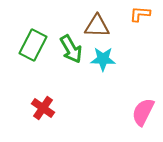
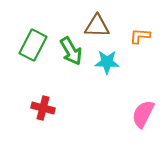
orange L-shape: moved 22 px down
green arrow: moved 2 px down
cyan star: moved 4 px right, 3 px down
red cross: rotated 20 degrees counterclockwise
pink semicircle: moved 2 px down
